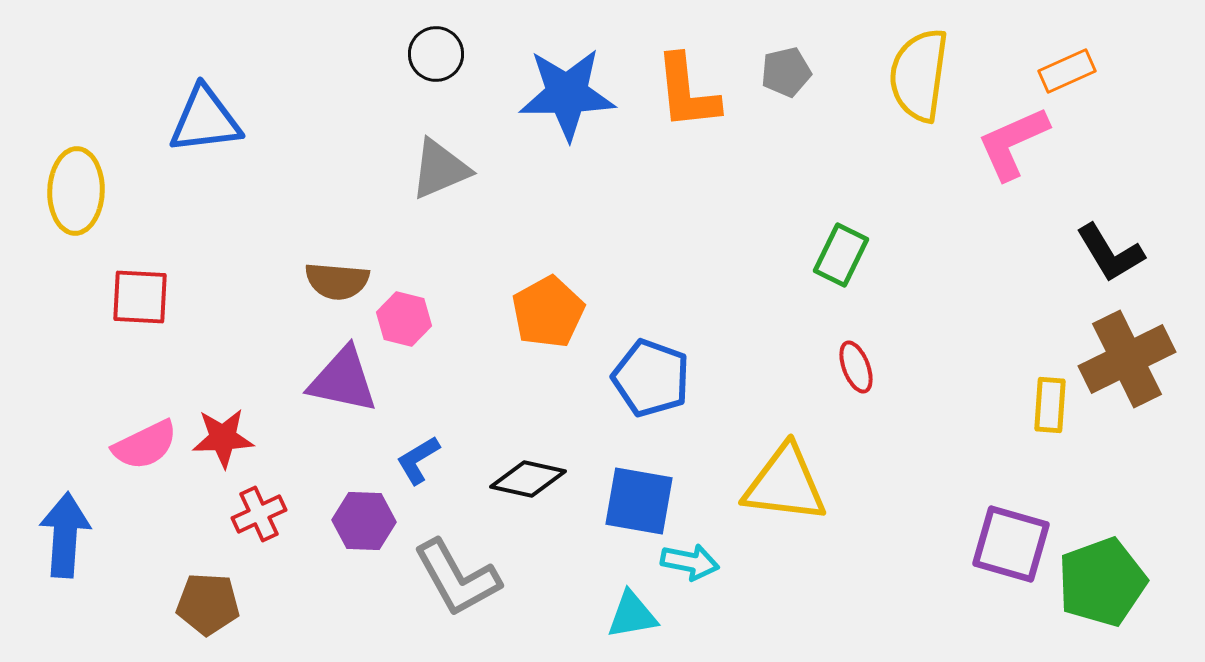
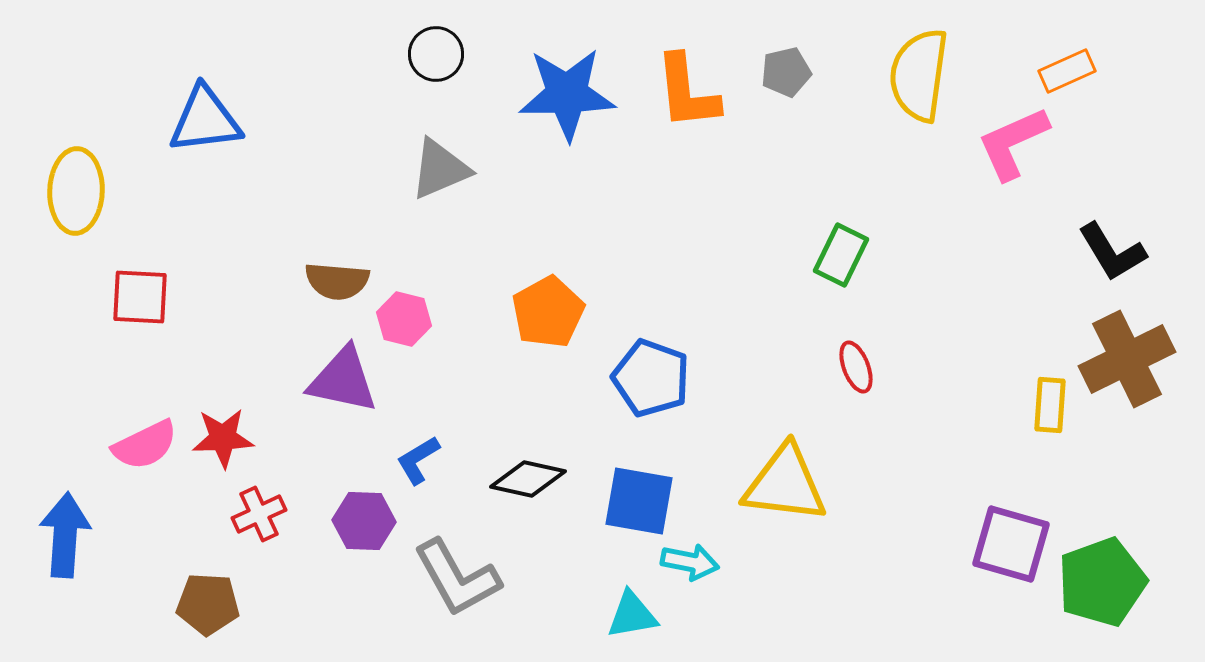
black L-shape: moved 2 px right, 1 px up
